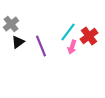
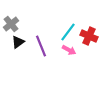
red cross: rotated 30 degrees counterclockwise
pink arrow: moved 3 px left, 3 px down; rotated 80 degrees counterclockwise
